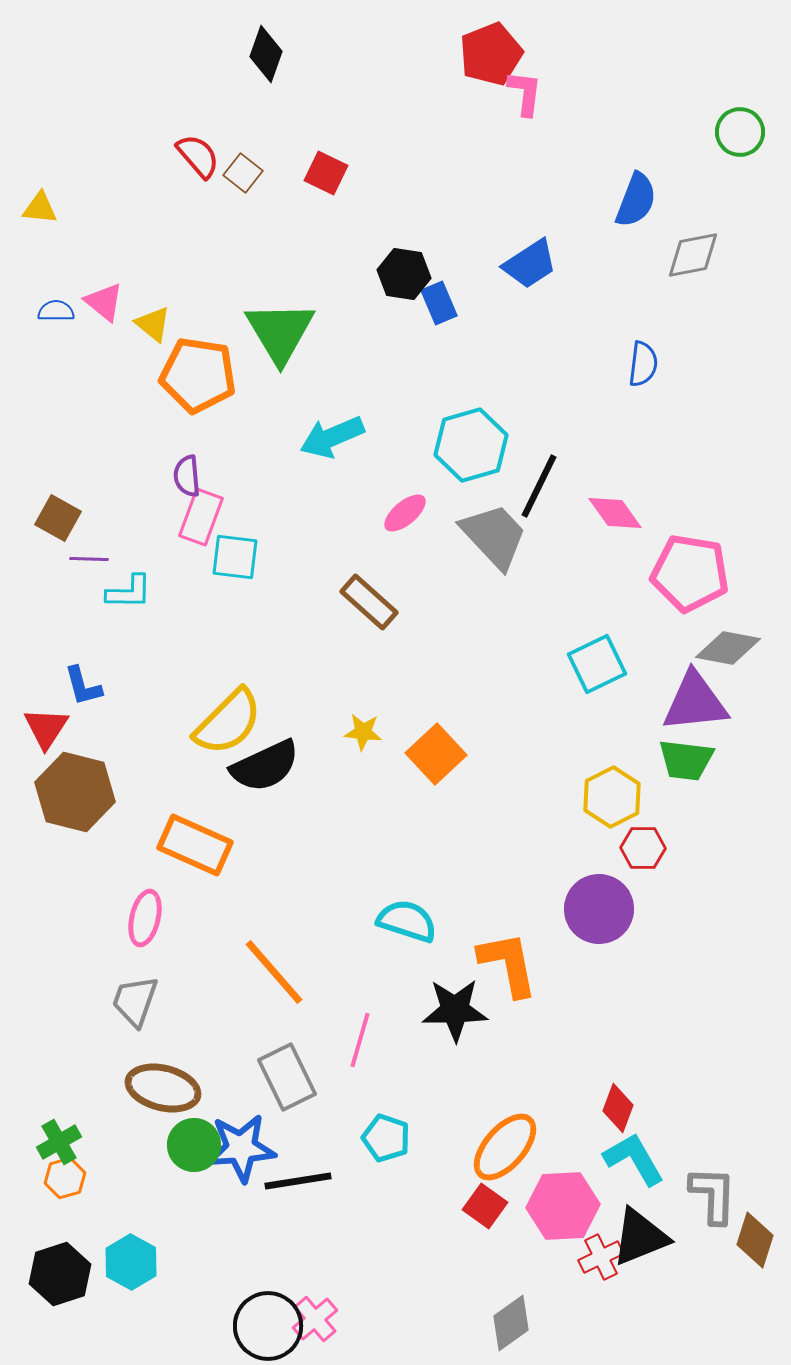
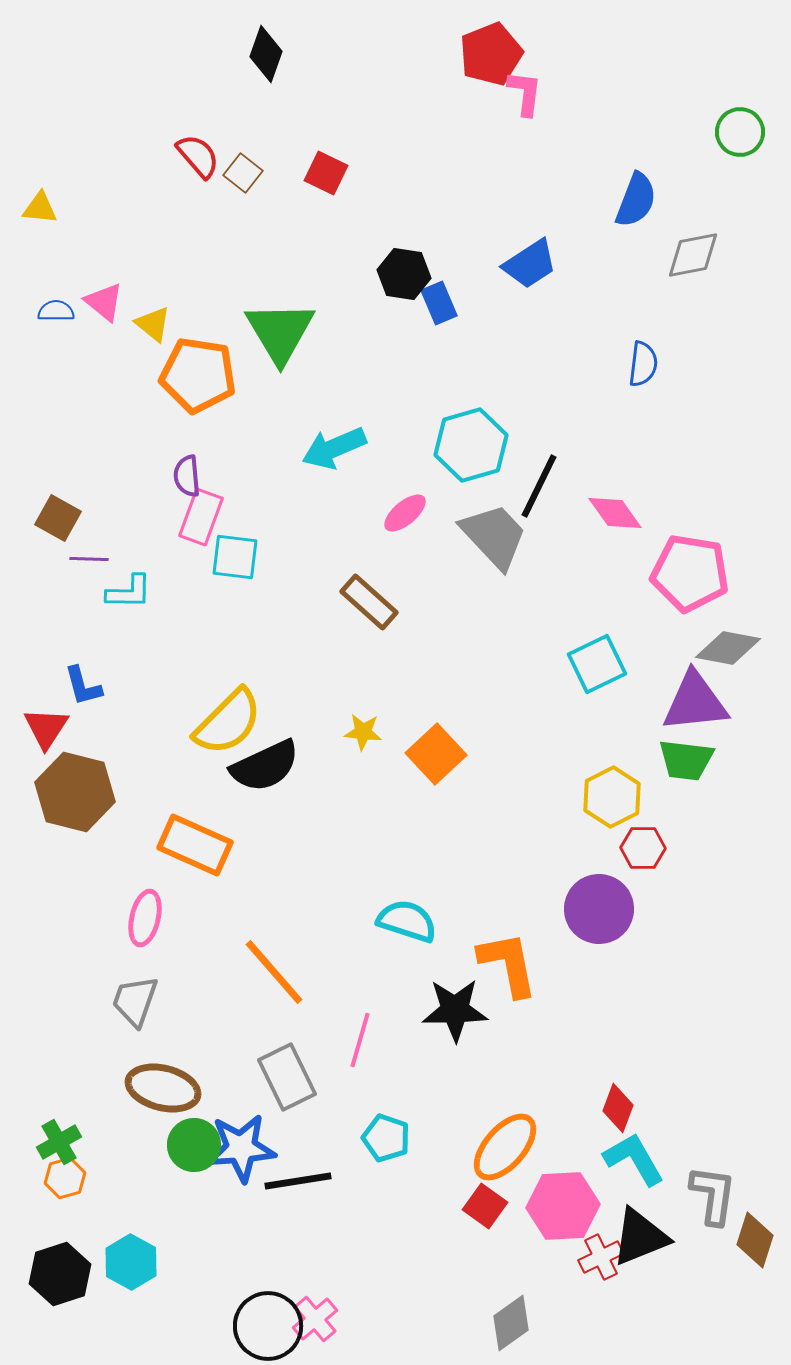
cyan arrow at (332, 437): moved 2 px right, 11 px down
gray L-shape at (713, 1195): rotated 6 degrees clockwise
